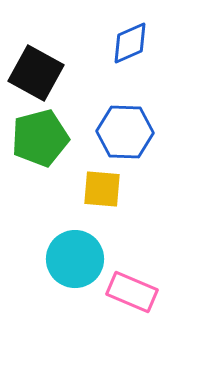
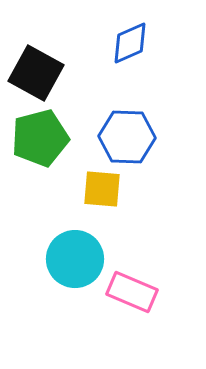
blue hexagon: moved 2 px right, 5 px down
